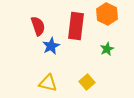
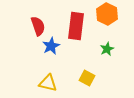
yellow square: moved 4 px up; rotated 21 degrees counterclockwise
